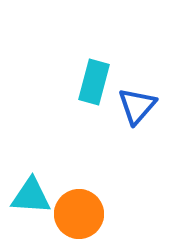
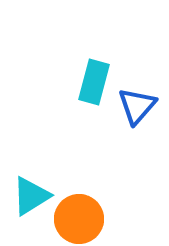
cyan triangle: rotated 36 degrees counterclockwise
orange circle: moved 5 px down
